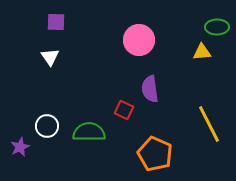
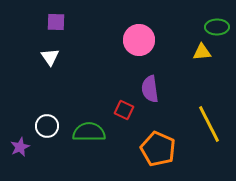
orange pentagon: moved 3 px right, 5 px up
